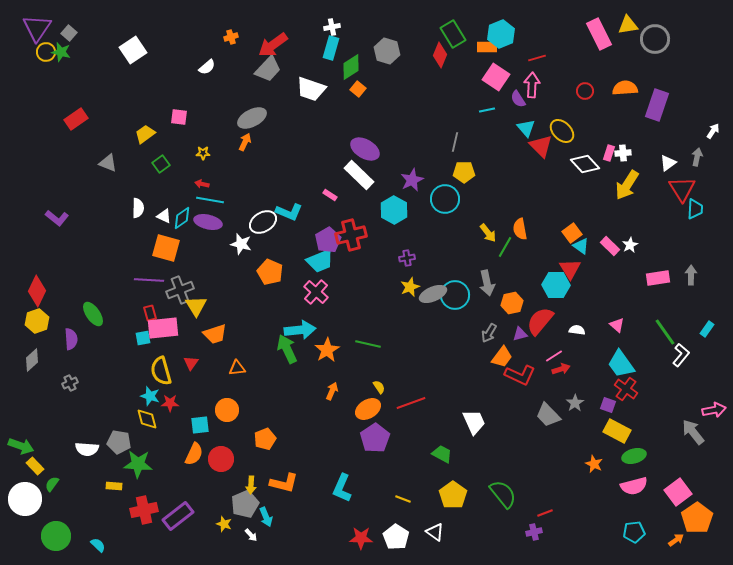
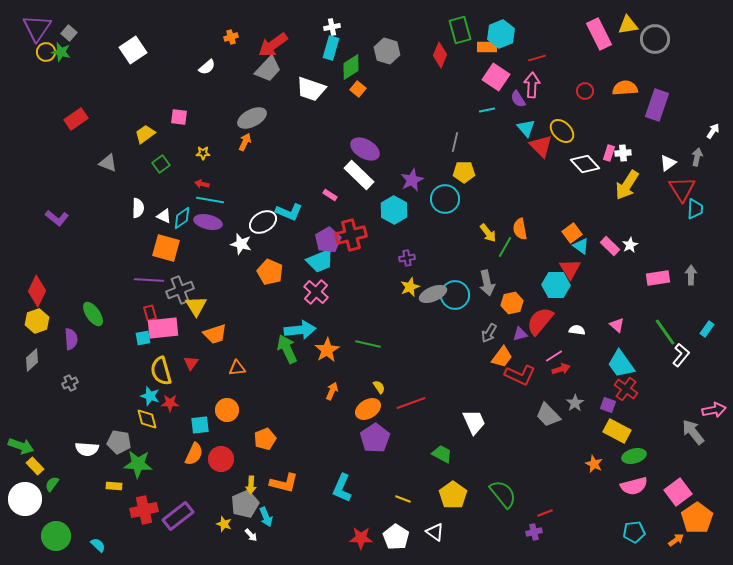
green rectangle at (453, 34): moved 7 px right, 4 px up; rotated 16 degrees clockwise
